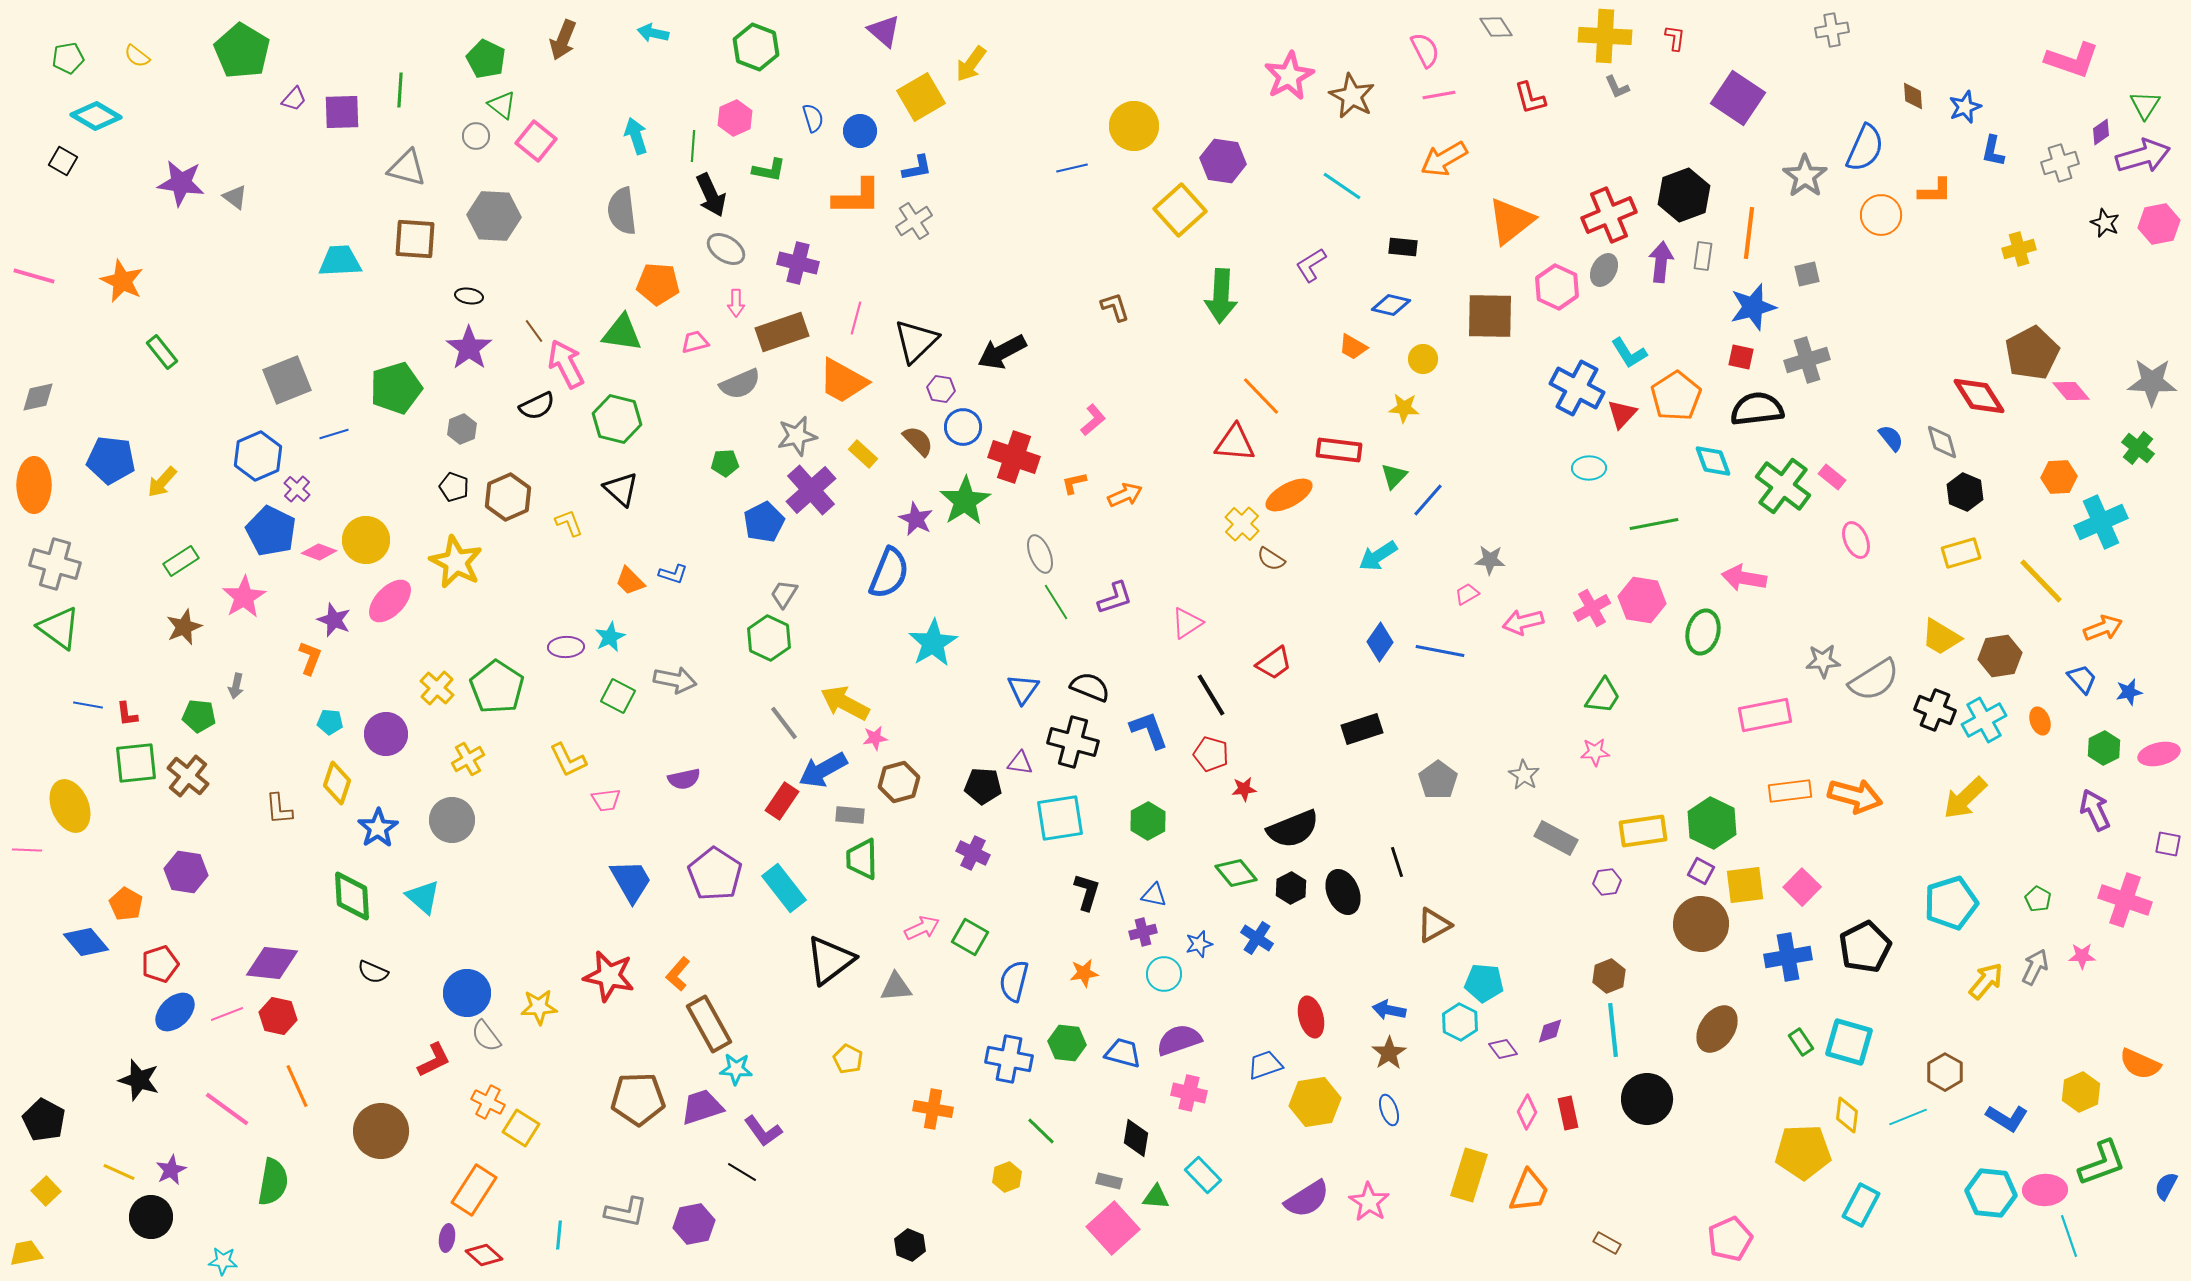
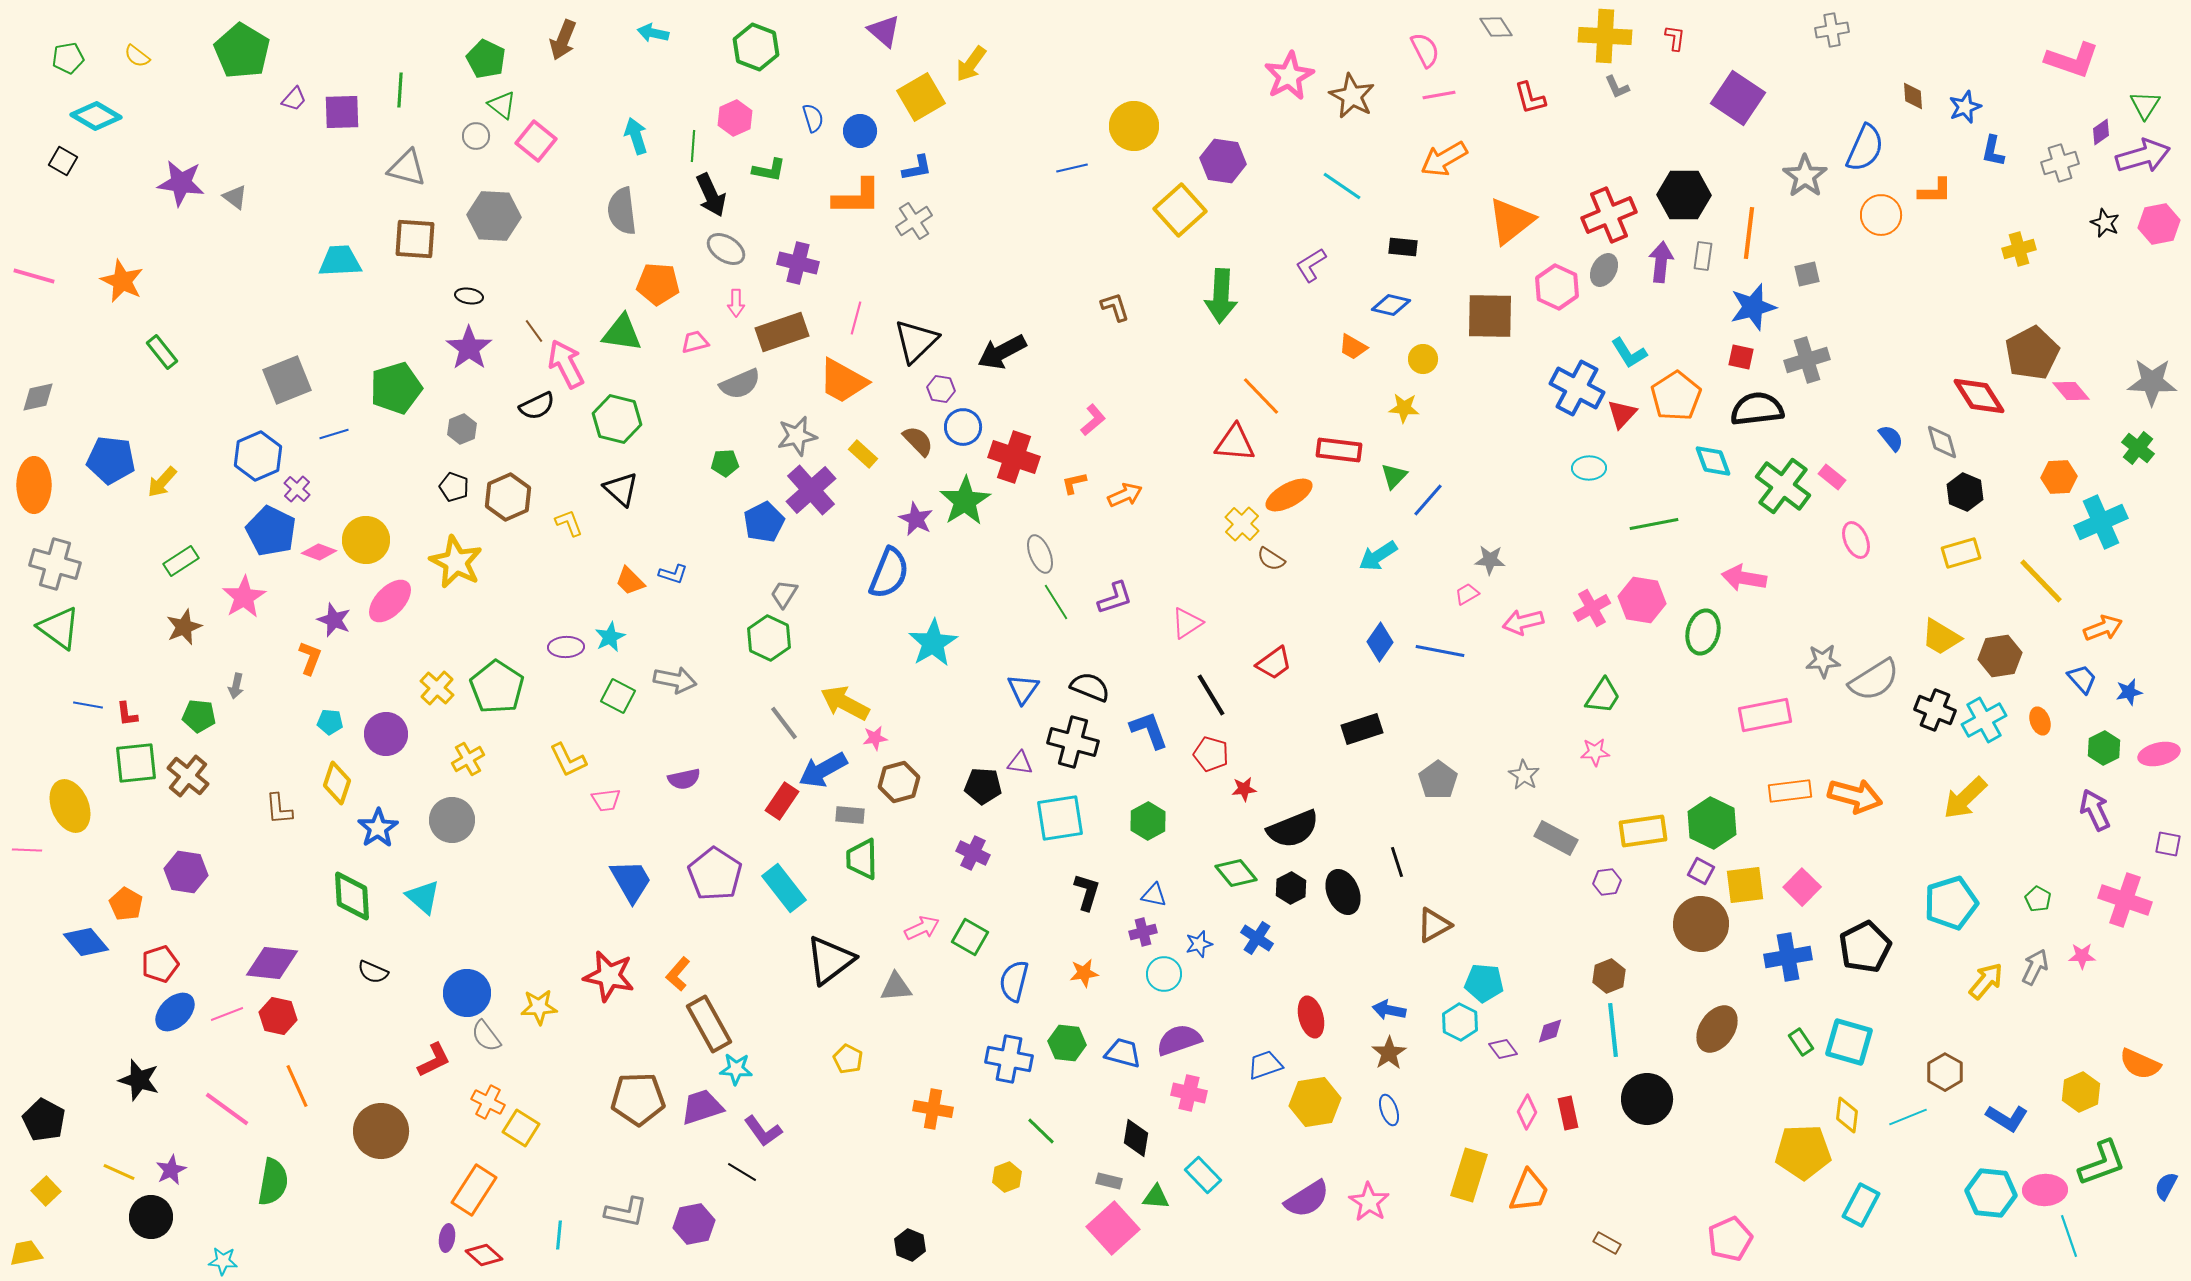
black hexagon at (1684, 195): rotated 21 degrees clockwise
